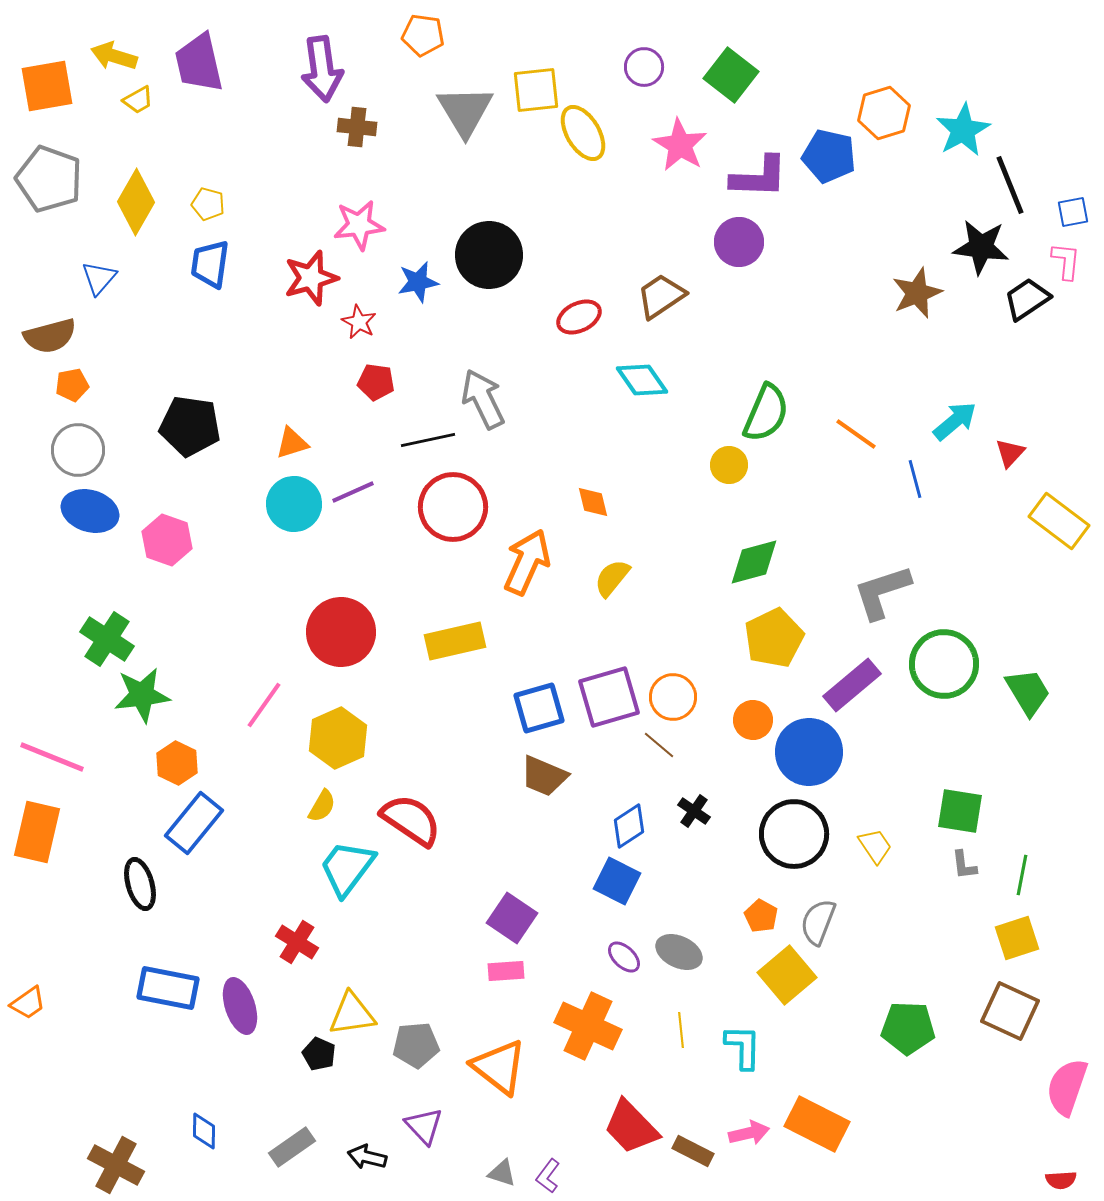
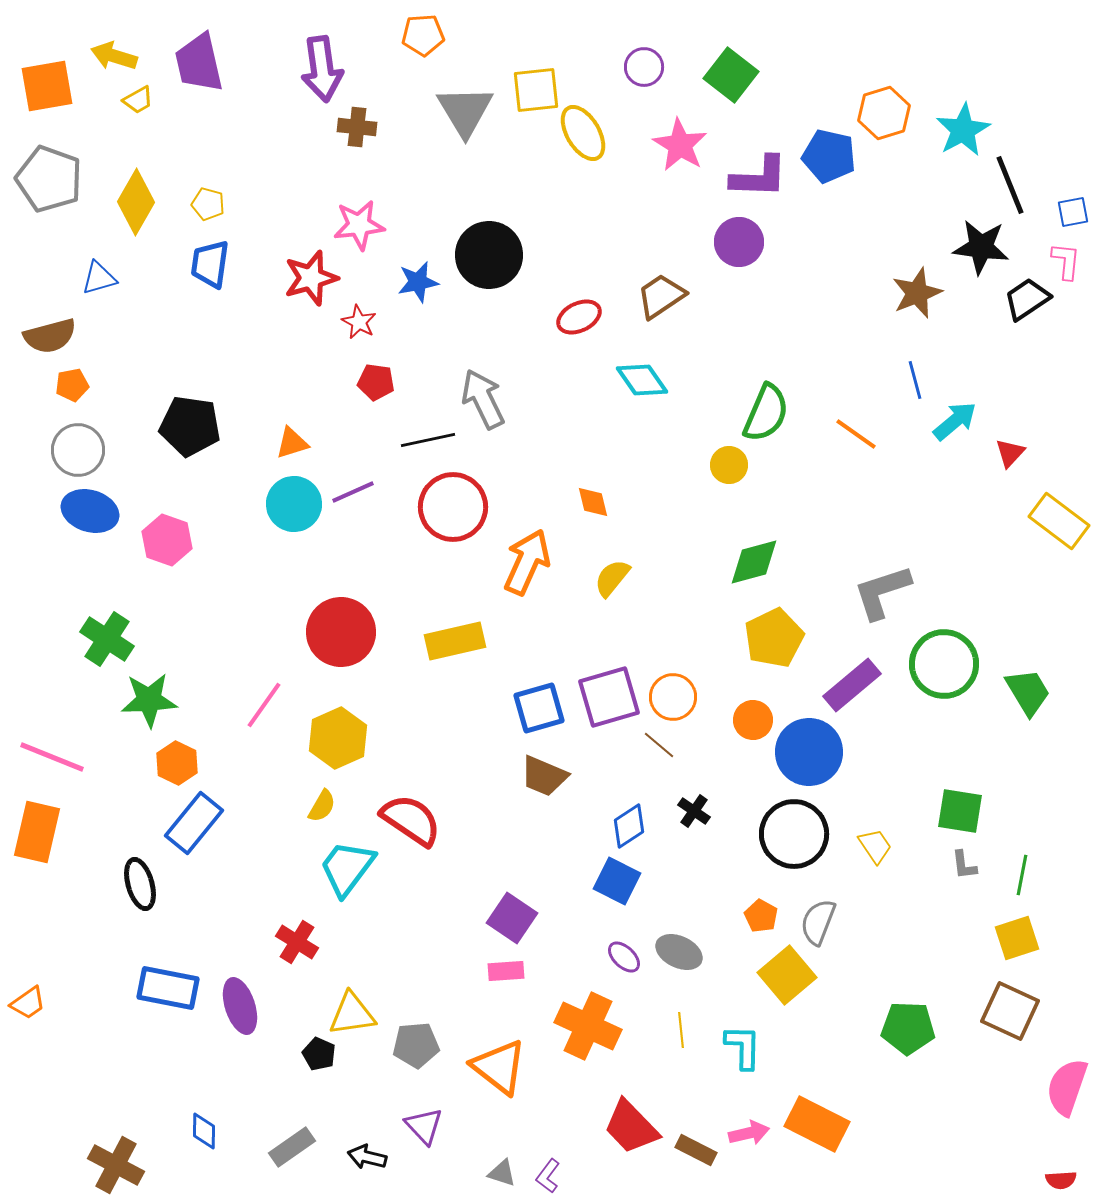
orange pentagon at (423, 35): rotated 12 degrees counterclockwise
blue triangle at (99, 278): rotated 33 degrees clockwise
blue line at (915, 479): moved 99 px up
green star at (142, 695): moved 7 px right, 5 px down; rotated 4 degrees clockwise
brown rectangle at (693, 1151): moved 3 px right, 1 px up
